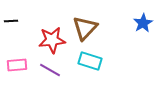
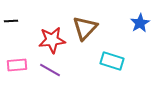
blue star: moved 3 px left
cyan rectangle: moved 22 px right
